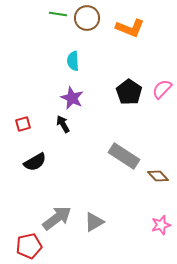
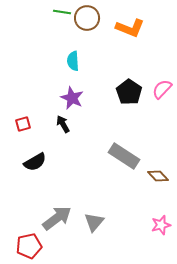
green line: moved 4 px right, 2 px up
gray triangle: rotated 20 degrees counterclockwise
